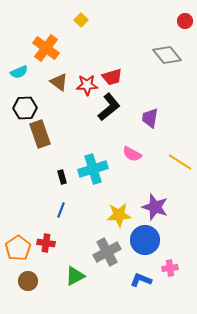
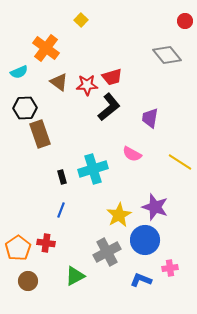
yellow star: rotated 25 degrees counterclockwise
